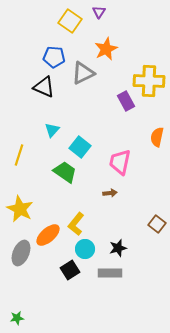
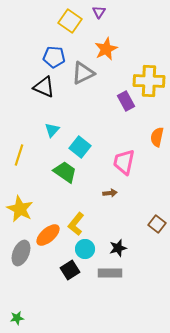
pink trapezoid: moved 4 px right
